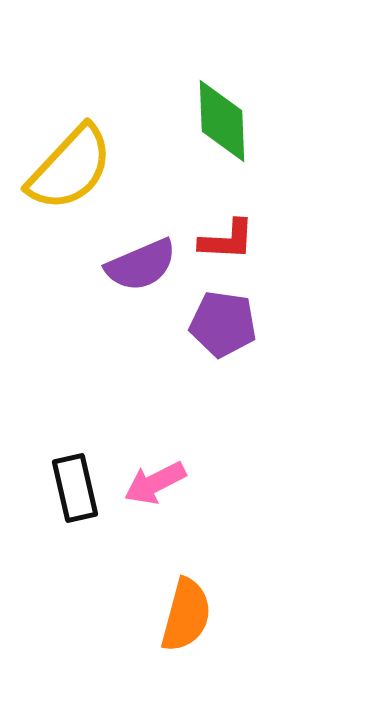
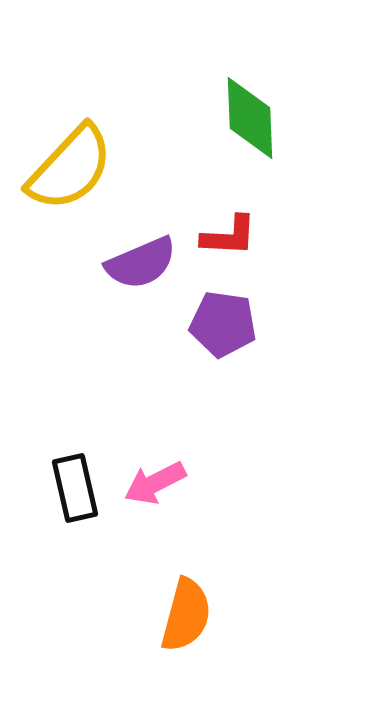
green diamond: moved 28 px right, 3 px up
red L-shape: moved 2 px right, 4 px up
purple semicircle: moved 2 px up
